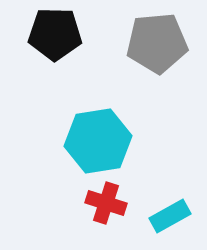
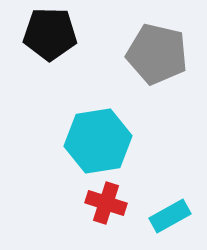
black pentagon: moved 5 px left
gray pentagon: moved 11 px down; rotated 18 degrees clockwise
